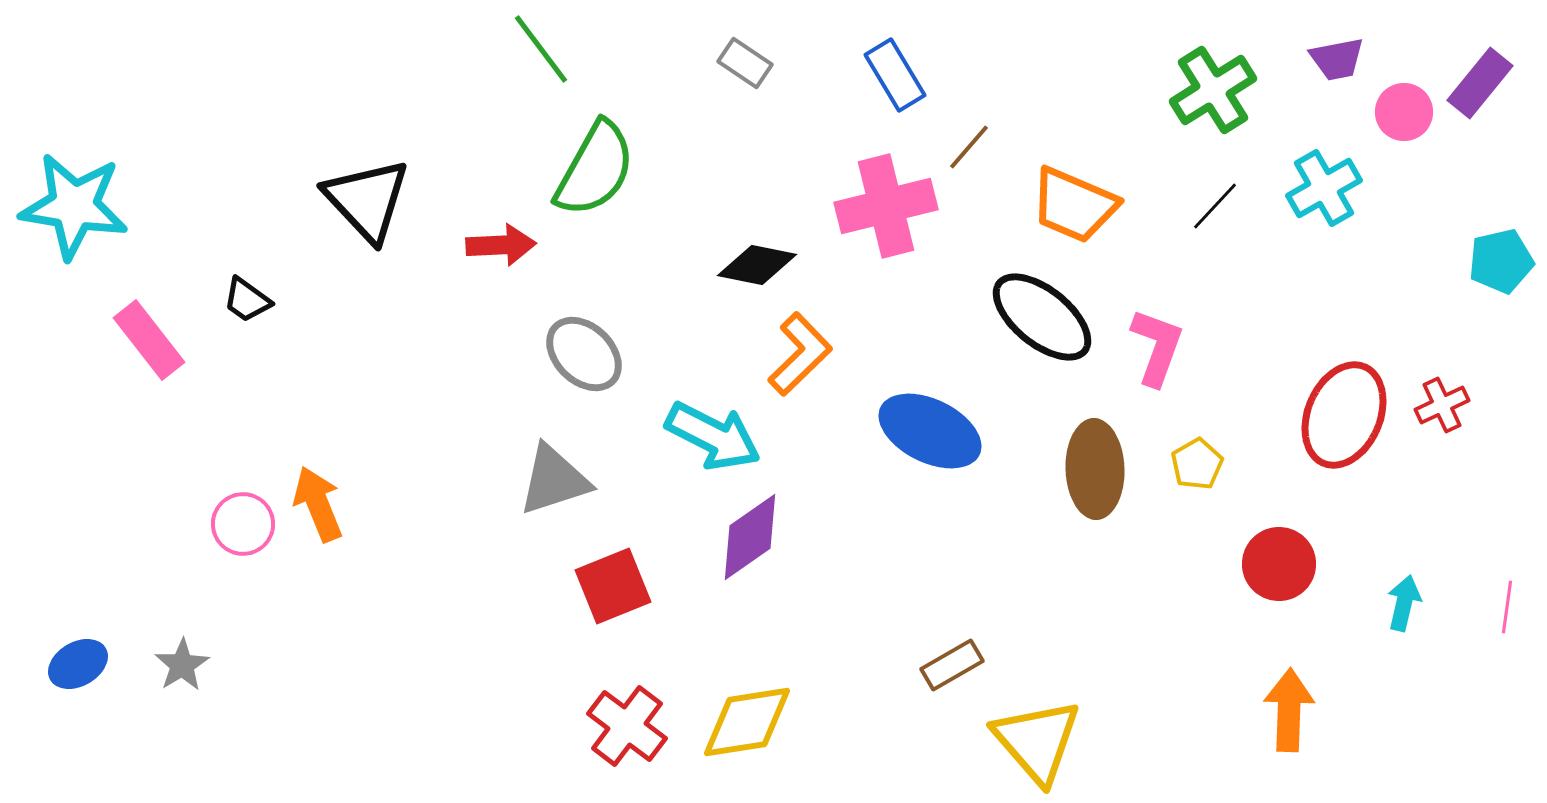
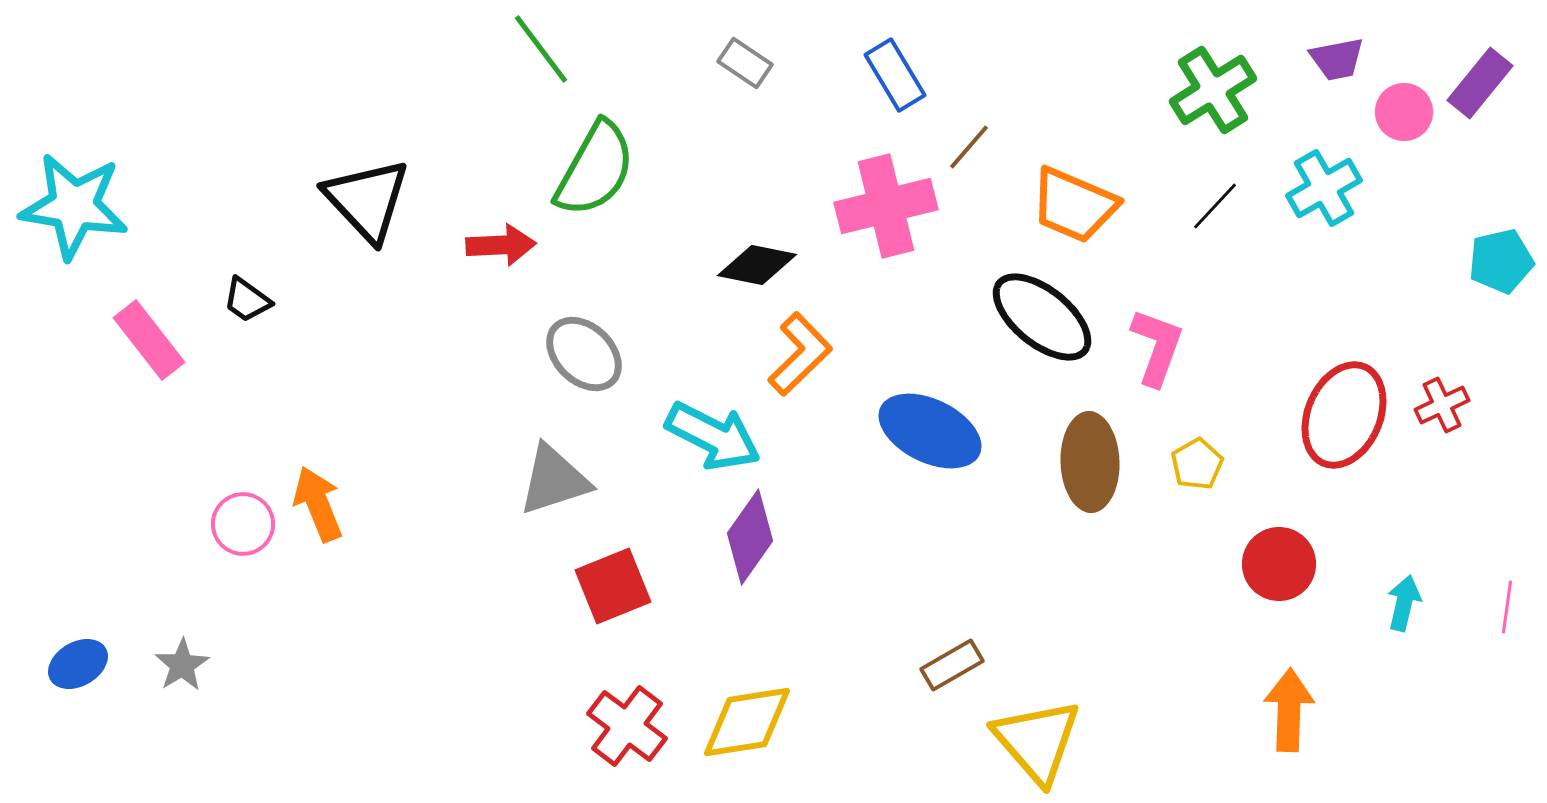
brown ellipse at (1095, 469): moved 5 px left, 7 px up
purple diamond at (750, 537): rotated 20 degrees counterclockwise
